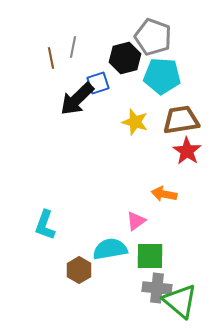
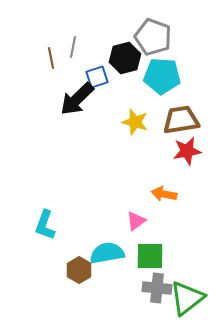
blue square: moved 1 px left, 6 px up
red star: rotated 28 degrees clockwise
cyan semicircle: moved 3 px left, 4 px down
green triangle: moved 7 px right, 3 px up; rotated 42 degrees clockwise
